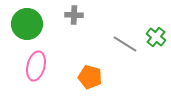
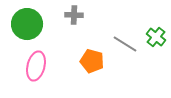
orange pentagon: moved 2 px right, 16 px up
